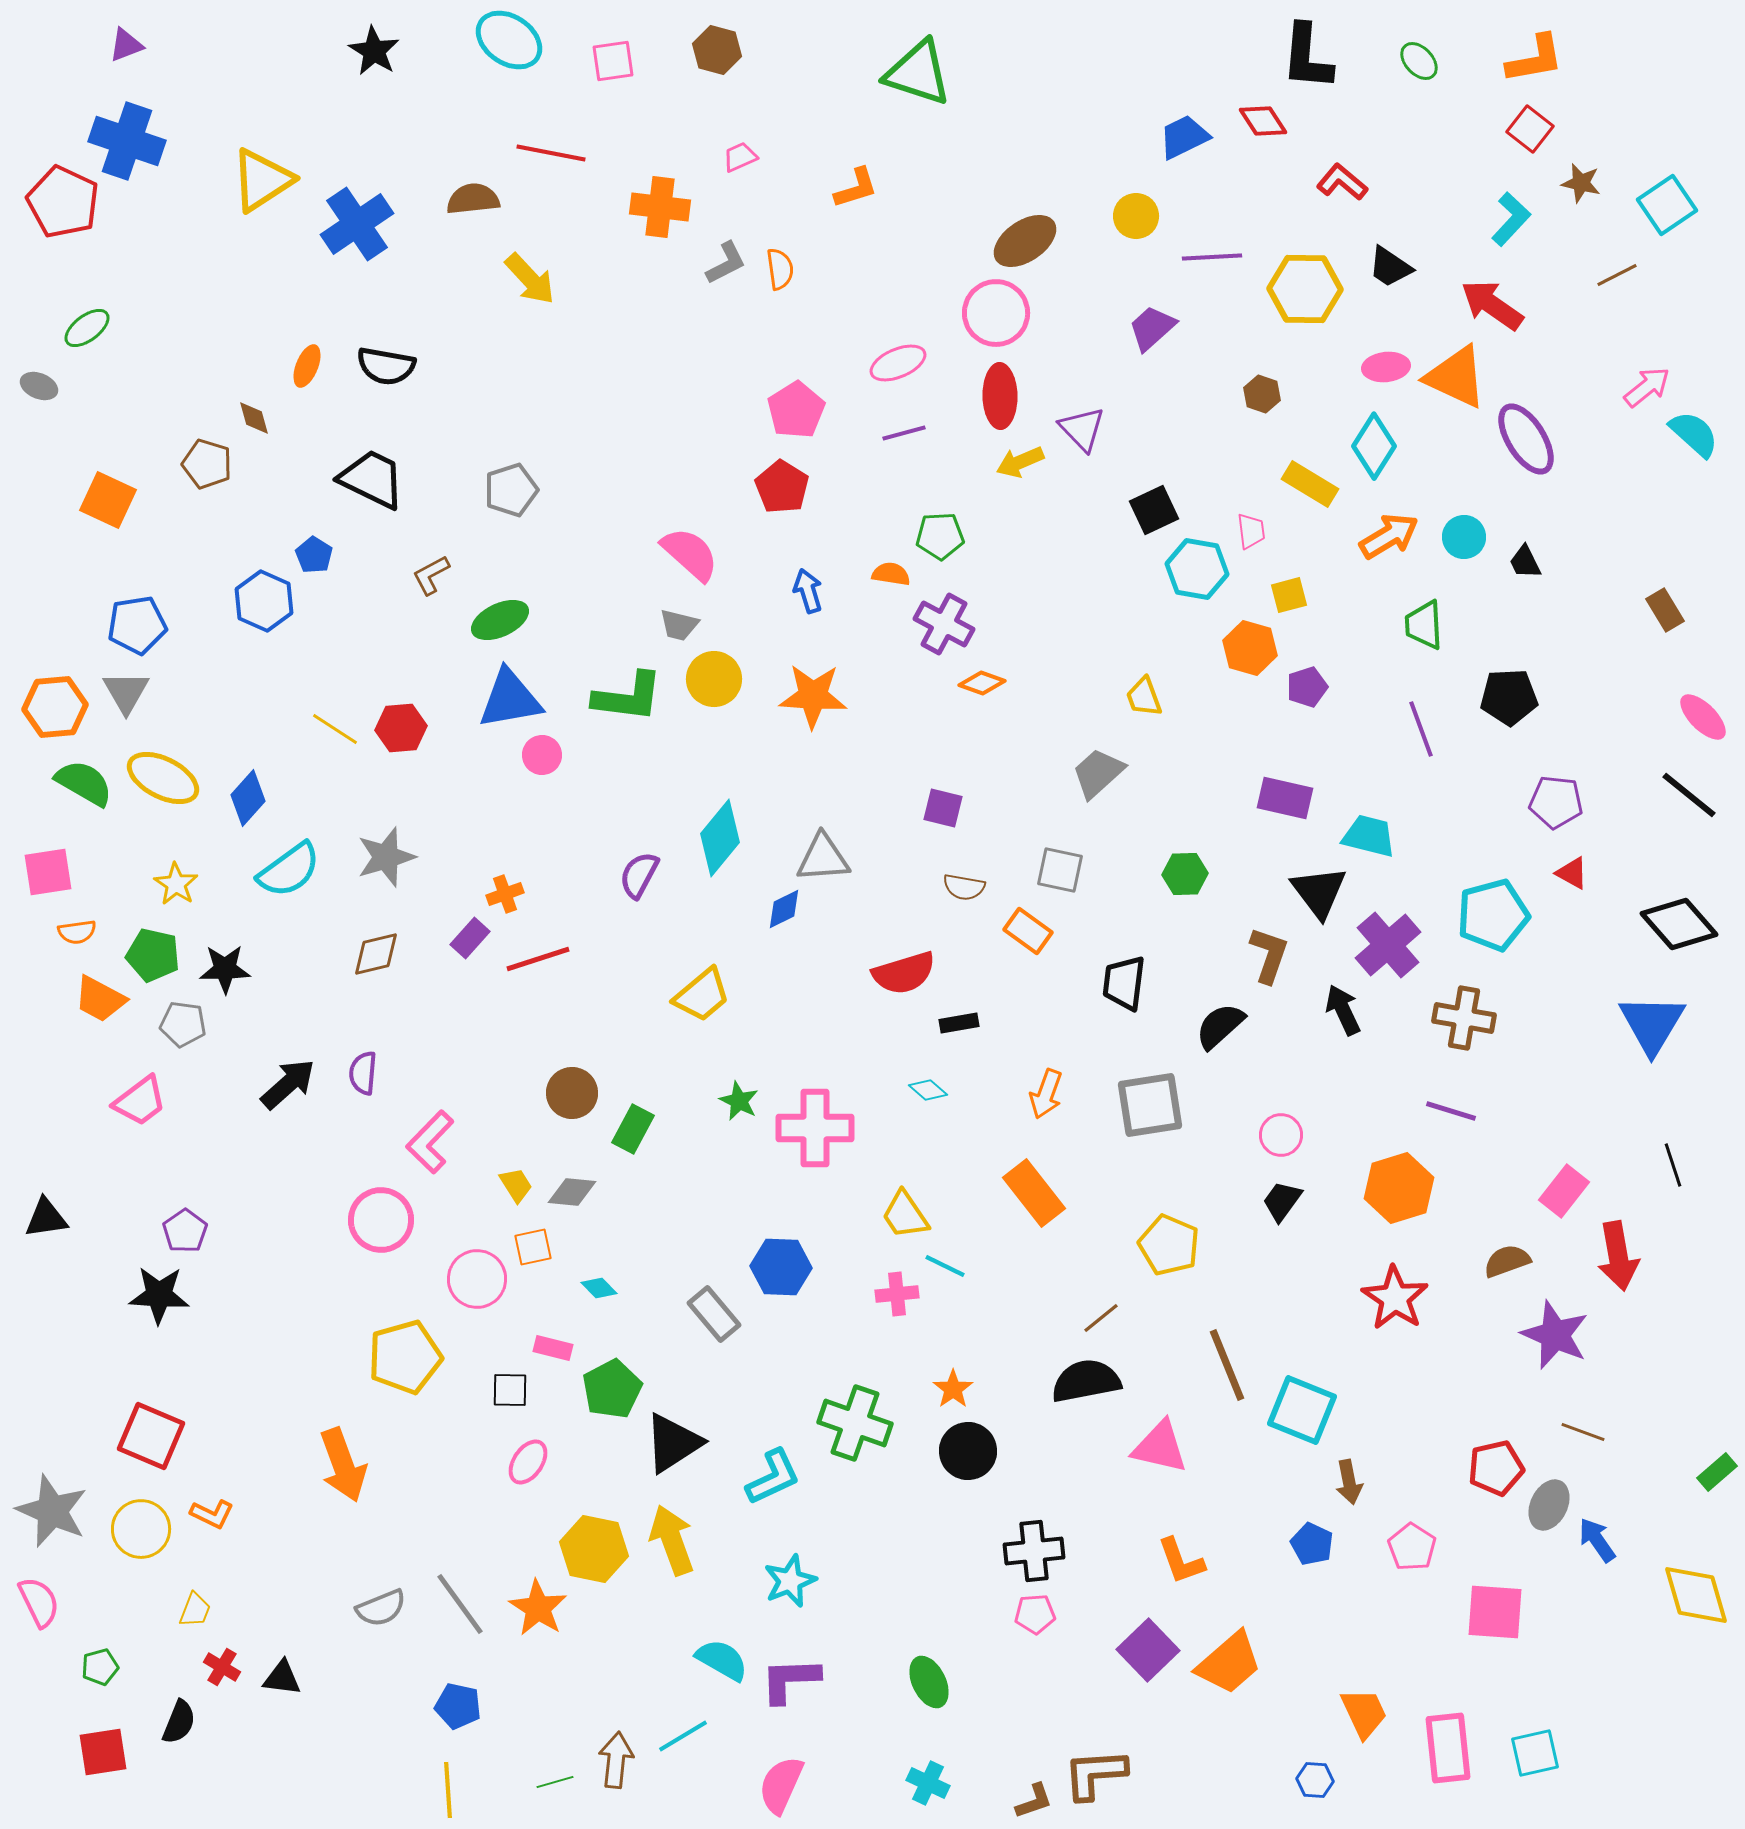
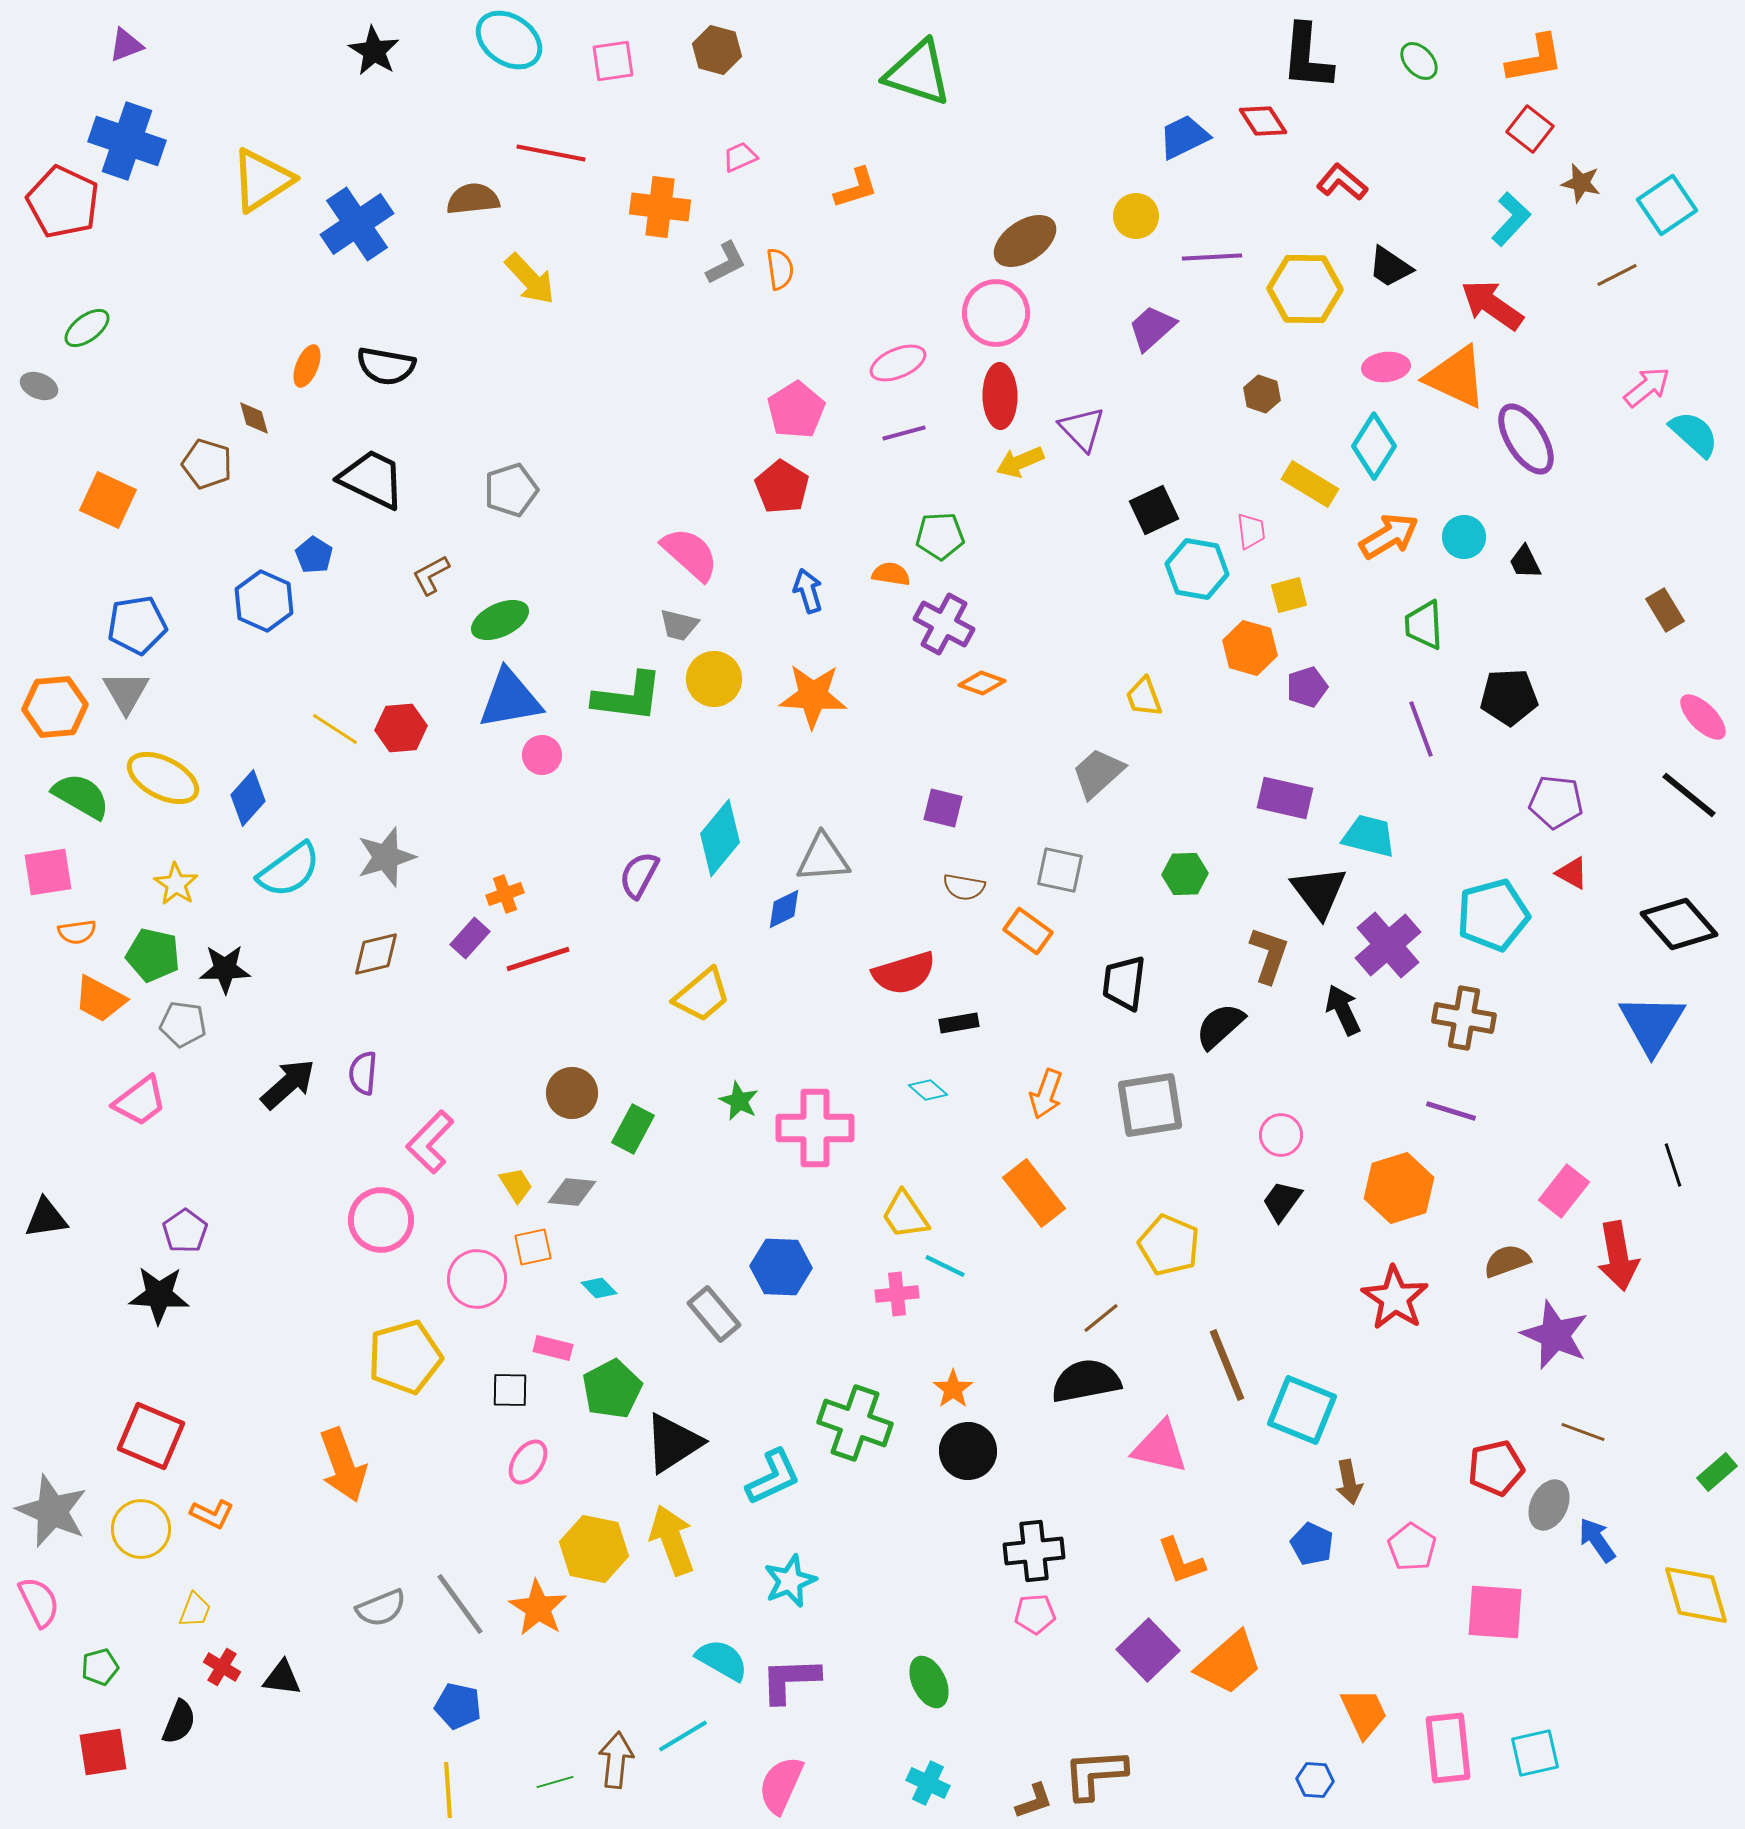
green semicircle at (84, 783): moved 3 px left, 13 px down
